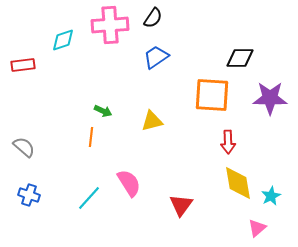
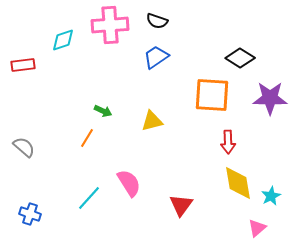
black semicircle: moved 4 px right, 3 px down; rotated 75 degrees clockwise
black diamond: rotated 32 degrees clockwise
orange line: moved 4 px left, 1 px down; rotated 24 degrees clockwise
blue cross: moved 1 px right, 19 px down
